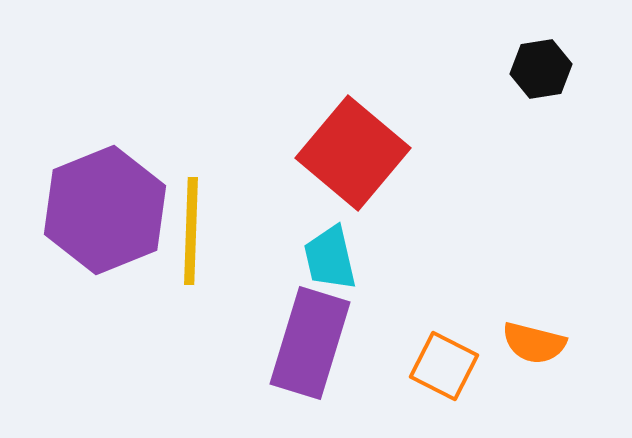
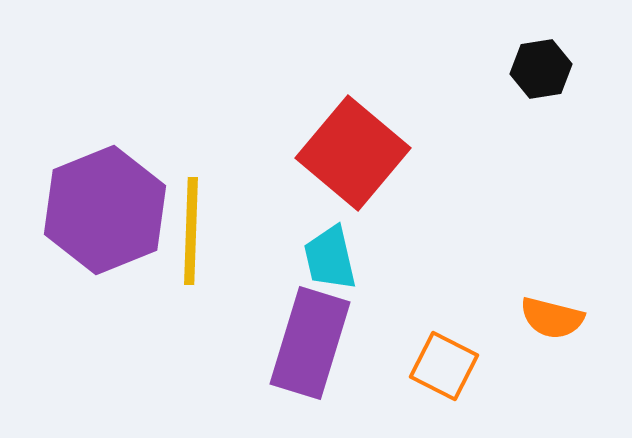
orange semicircle: moved 18 px right, 25 px up
